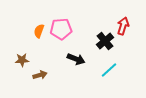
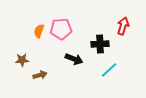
black cross: moved 5 px left, 3 px down; rotated 36 degrees clockwise
black arrow: moved 2 px left
